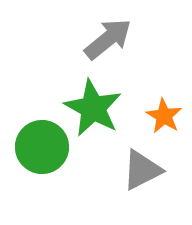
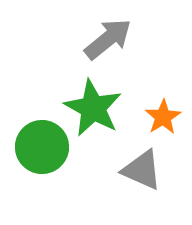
orange star: moved 1 px left, 1 px down; rotated 9 degrees clockwise
gray triangle: rotated 51 degrees clockwise
